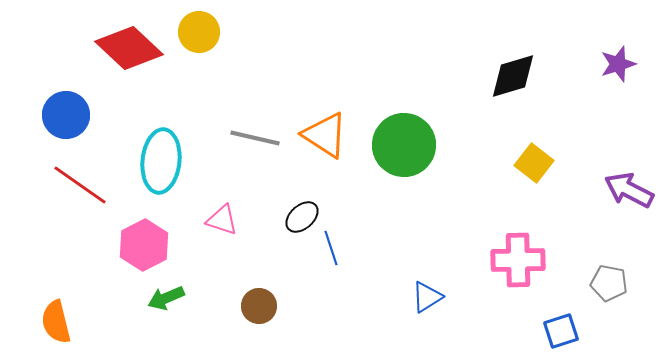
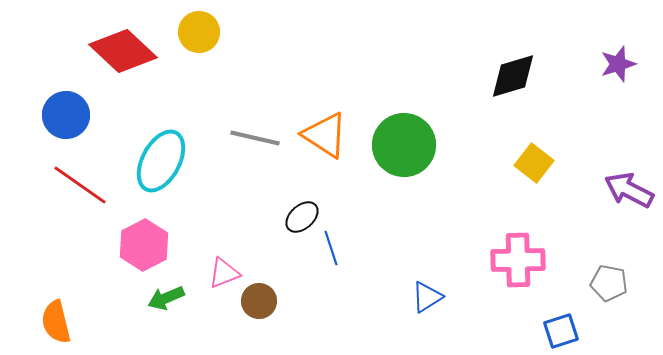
red diamond: moved 6 px left, 3 px down
cyan ellipse: rotated 22 degrees clockwise
pink triangle: moved 2 px right, 53 px down; rotated 40 degrees counterclockwise
brown circle: moved 5 px up
